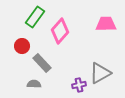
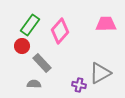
green rectangle: moved 5 px left, 8 px down
purple cross: rotated 24 degrees clockwise
